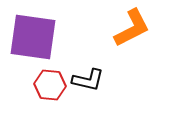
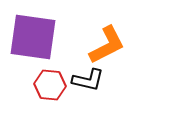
orange L-shape: moved 25 px left, 17 px down
